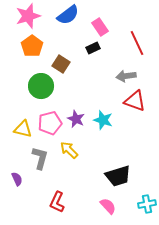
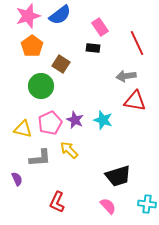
blue semicircle: moved 8 px left
black rectangle: rotated 32 degrees clockwise
red triangle: rotated 10 degrees counterclockwise
purple star: moved 1 px left, 1 px down
pink pentagon: rotated 10 degrees counterclockwise
gray L-shape: rotated 70 degrees clockwise
cyan cross: rotated 18 degrees clockwise
